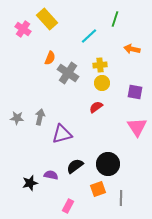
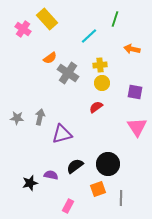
orange semicircle: rotated 32 degrees clockwise
